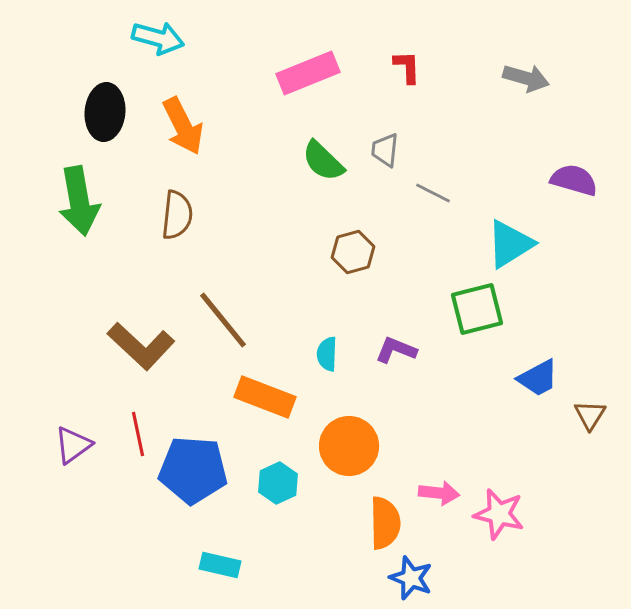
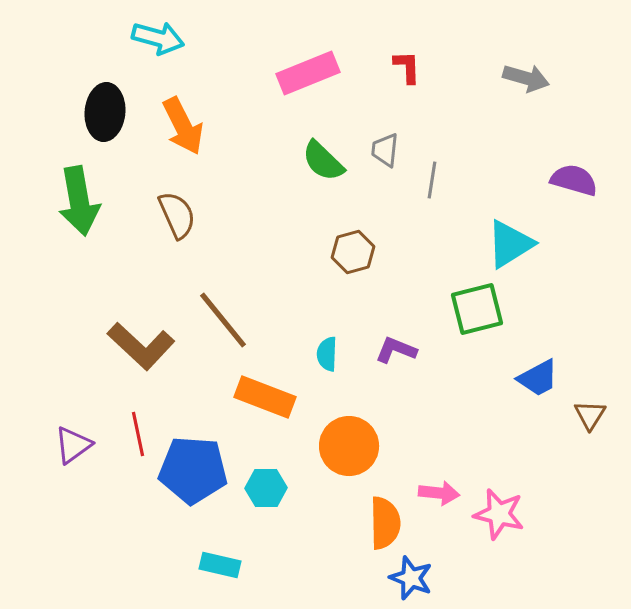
gray line: moved 1 px left, 13 px up; rotated 72 degrees clockwise
brown semicircle: rotated 30 degrees counterclockwise
cyan hexagon: moved 12 px left, 5 px down; rotated 24 degrees clockwise
